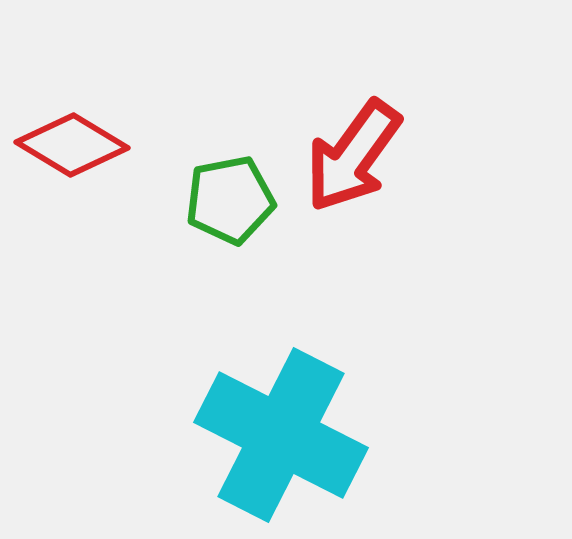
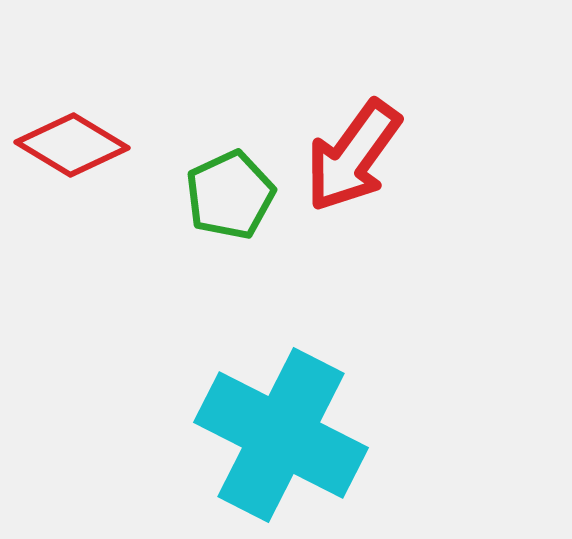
green pentagon: moved 5 px up; rotated 14 degrees counterclockwise
